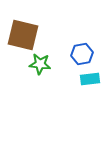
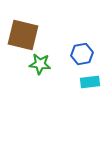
cyan rectangle: moved 3 px down
